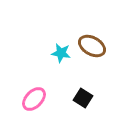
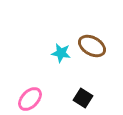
pink ellipse: moved 4 px left
